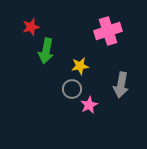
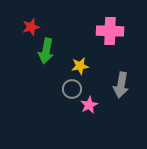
pink cross: moved 2 px right; rotated 20 degrees clockwise
